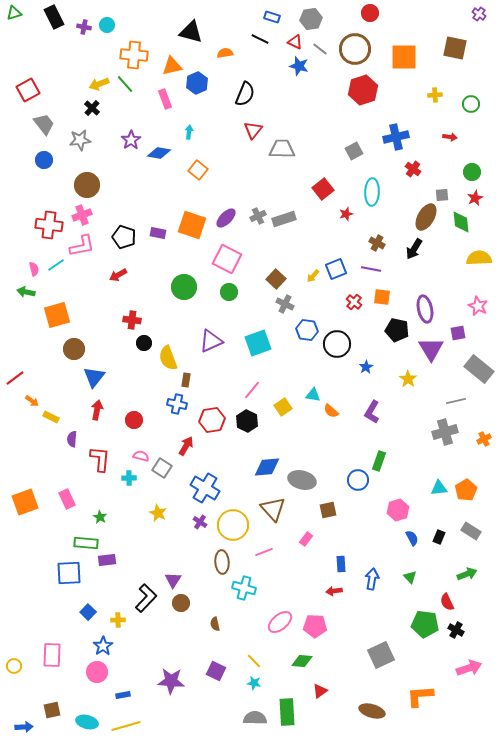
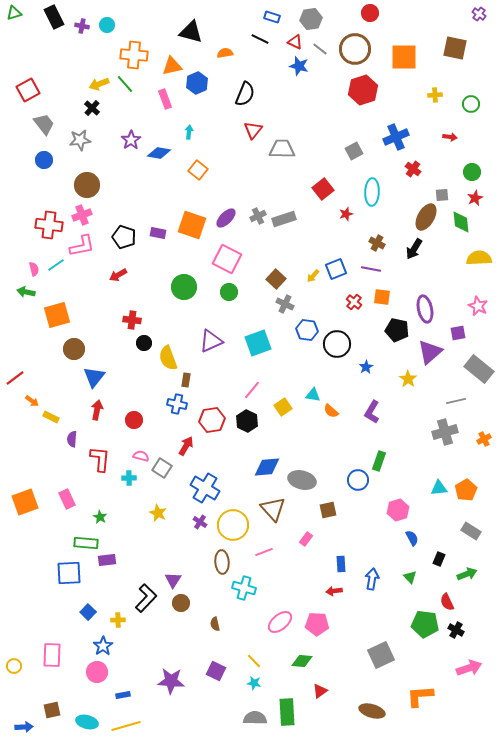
purple cross at (84, 27): moved 2 px left, 1 px up
blue cross at (396, 137): rotated 10 degrees counterclockwise
purple triangle at (431, 349): moved 1 px left, 3 px down; rotated 20 degrees clockwise
black rectangle at (439, 537): moved 22 px down
pink pentagon at (315, 626): moved 2 px right, 2 px up
